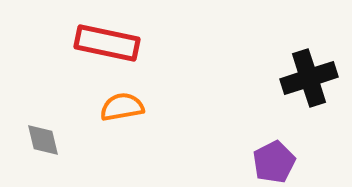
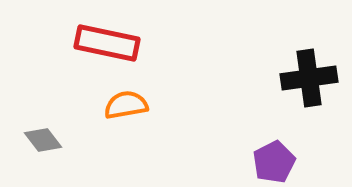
black cross: rotated 10 degrees clockwise
orange semicircle: moved 4 px right, 2 px up
gray diamond: rotated 24 degrees counterclockwise
